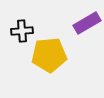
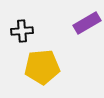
yellow pentagon: moved 7 px left, 12 px down
